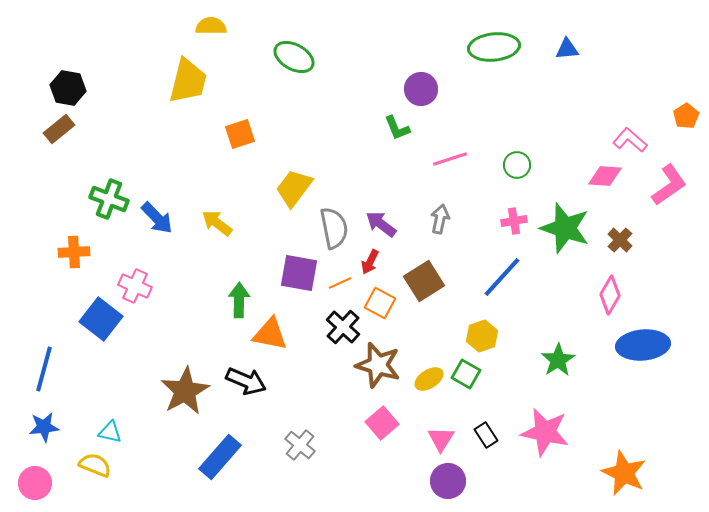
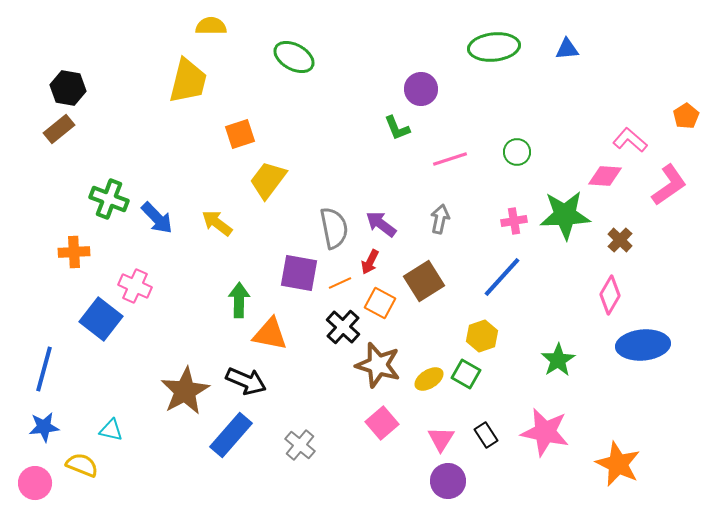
green circle at (517, 165): moved 13 px up
yellow trapezoid at (294, 188): moved 26 px left, 8 px up
green star at (565, 228): moved 13 px up; rotated 21 degrees counterclockwise
cyan triangle at (110, 432): moved 1 px right, 2 px up
blue rectangle at (220, 457): moved 11 px right, 22 px up
yellow semicircle at (95, 465): moved 13 px left
orange star at (624, 473): moved 6 px left, 9 px up
